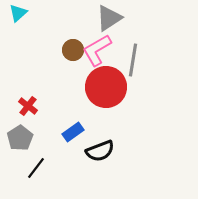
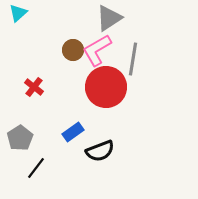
gray line: moved 1 px up
red cross: moved 6 px right, 19 px up
